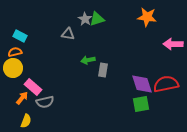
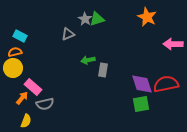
orange star: rotated 18 degrees clockwise
gray triangle: rotated 32 degrees counterclockwise
gray semicircle: moved 2 px down
